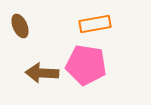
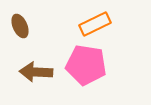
orange rectangle: rotated 16 degrees counterclockwise
brown arrow: moved 6 px left, 1 px up
